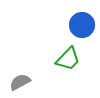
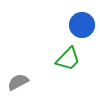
gray semicircle: moved 2 px left
